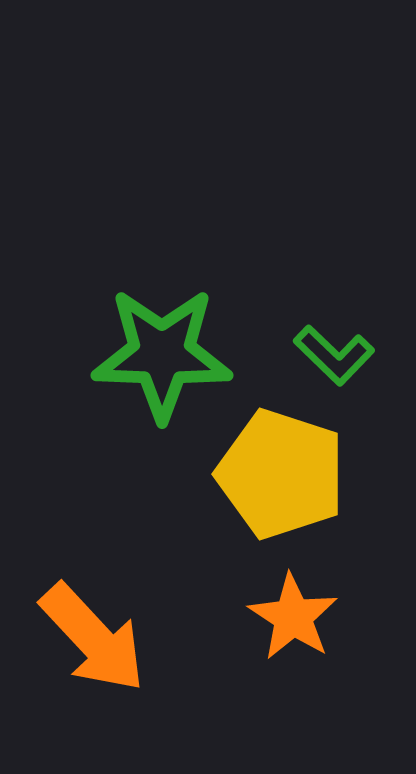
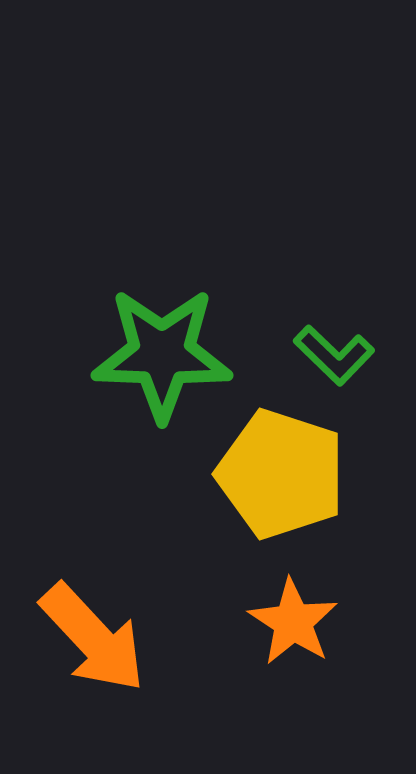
orange star: moved 5 px down
